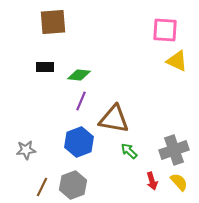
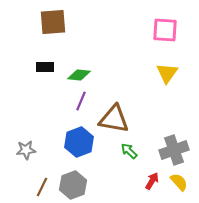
yellow triangle: moved 10 px left, 12 px down; rotated 40 degrees clockwise
red arrow: rotated 132 degrees counterclockwise
